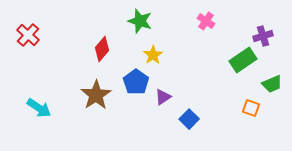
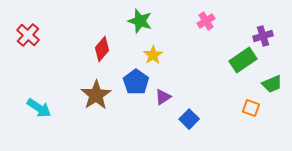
pink cross: rotated 24 degrees clockwise
